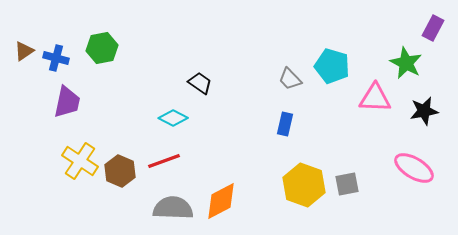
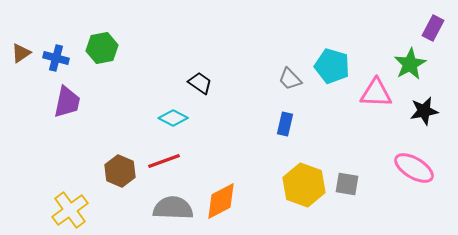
brown triangle: moved 3 px left, 2 px down
green star: moved 4 px right, 1 px down; rotated 16 degrees clockwise
pink triangle: moved 1 px right, 5 px up
yellow cross: moved 10 px left, 49 px down; rotated 21 degrees clockwise
gray square: rotated 20 degrees clockwise
